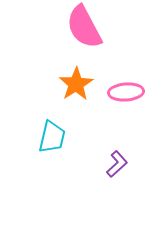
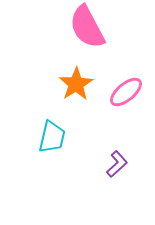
pink semicircle: moved 3 px right
pink ellipse: rotated 36 degrees counterclockwise
